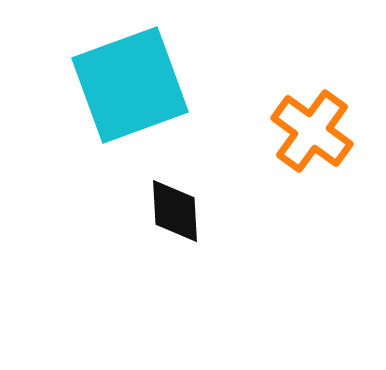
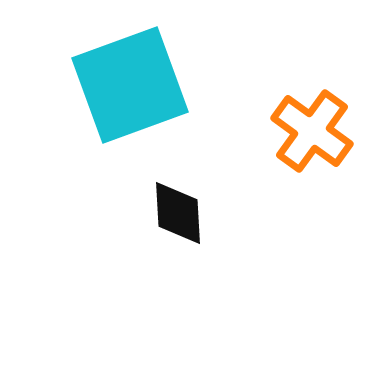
black diamond: moved 3 px right, 2 px down
